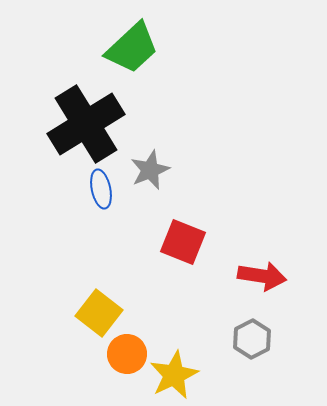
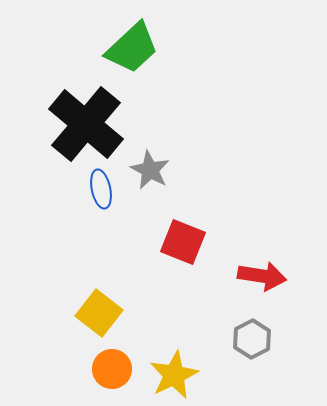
black cross: rotated 18 degrees counterclockwise
gray star: rotated 21 degrees counterclockwise
orange circle: moved 15 px left, 15 px down
